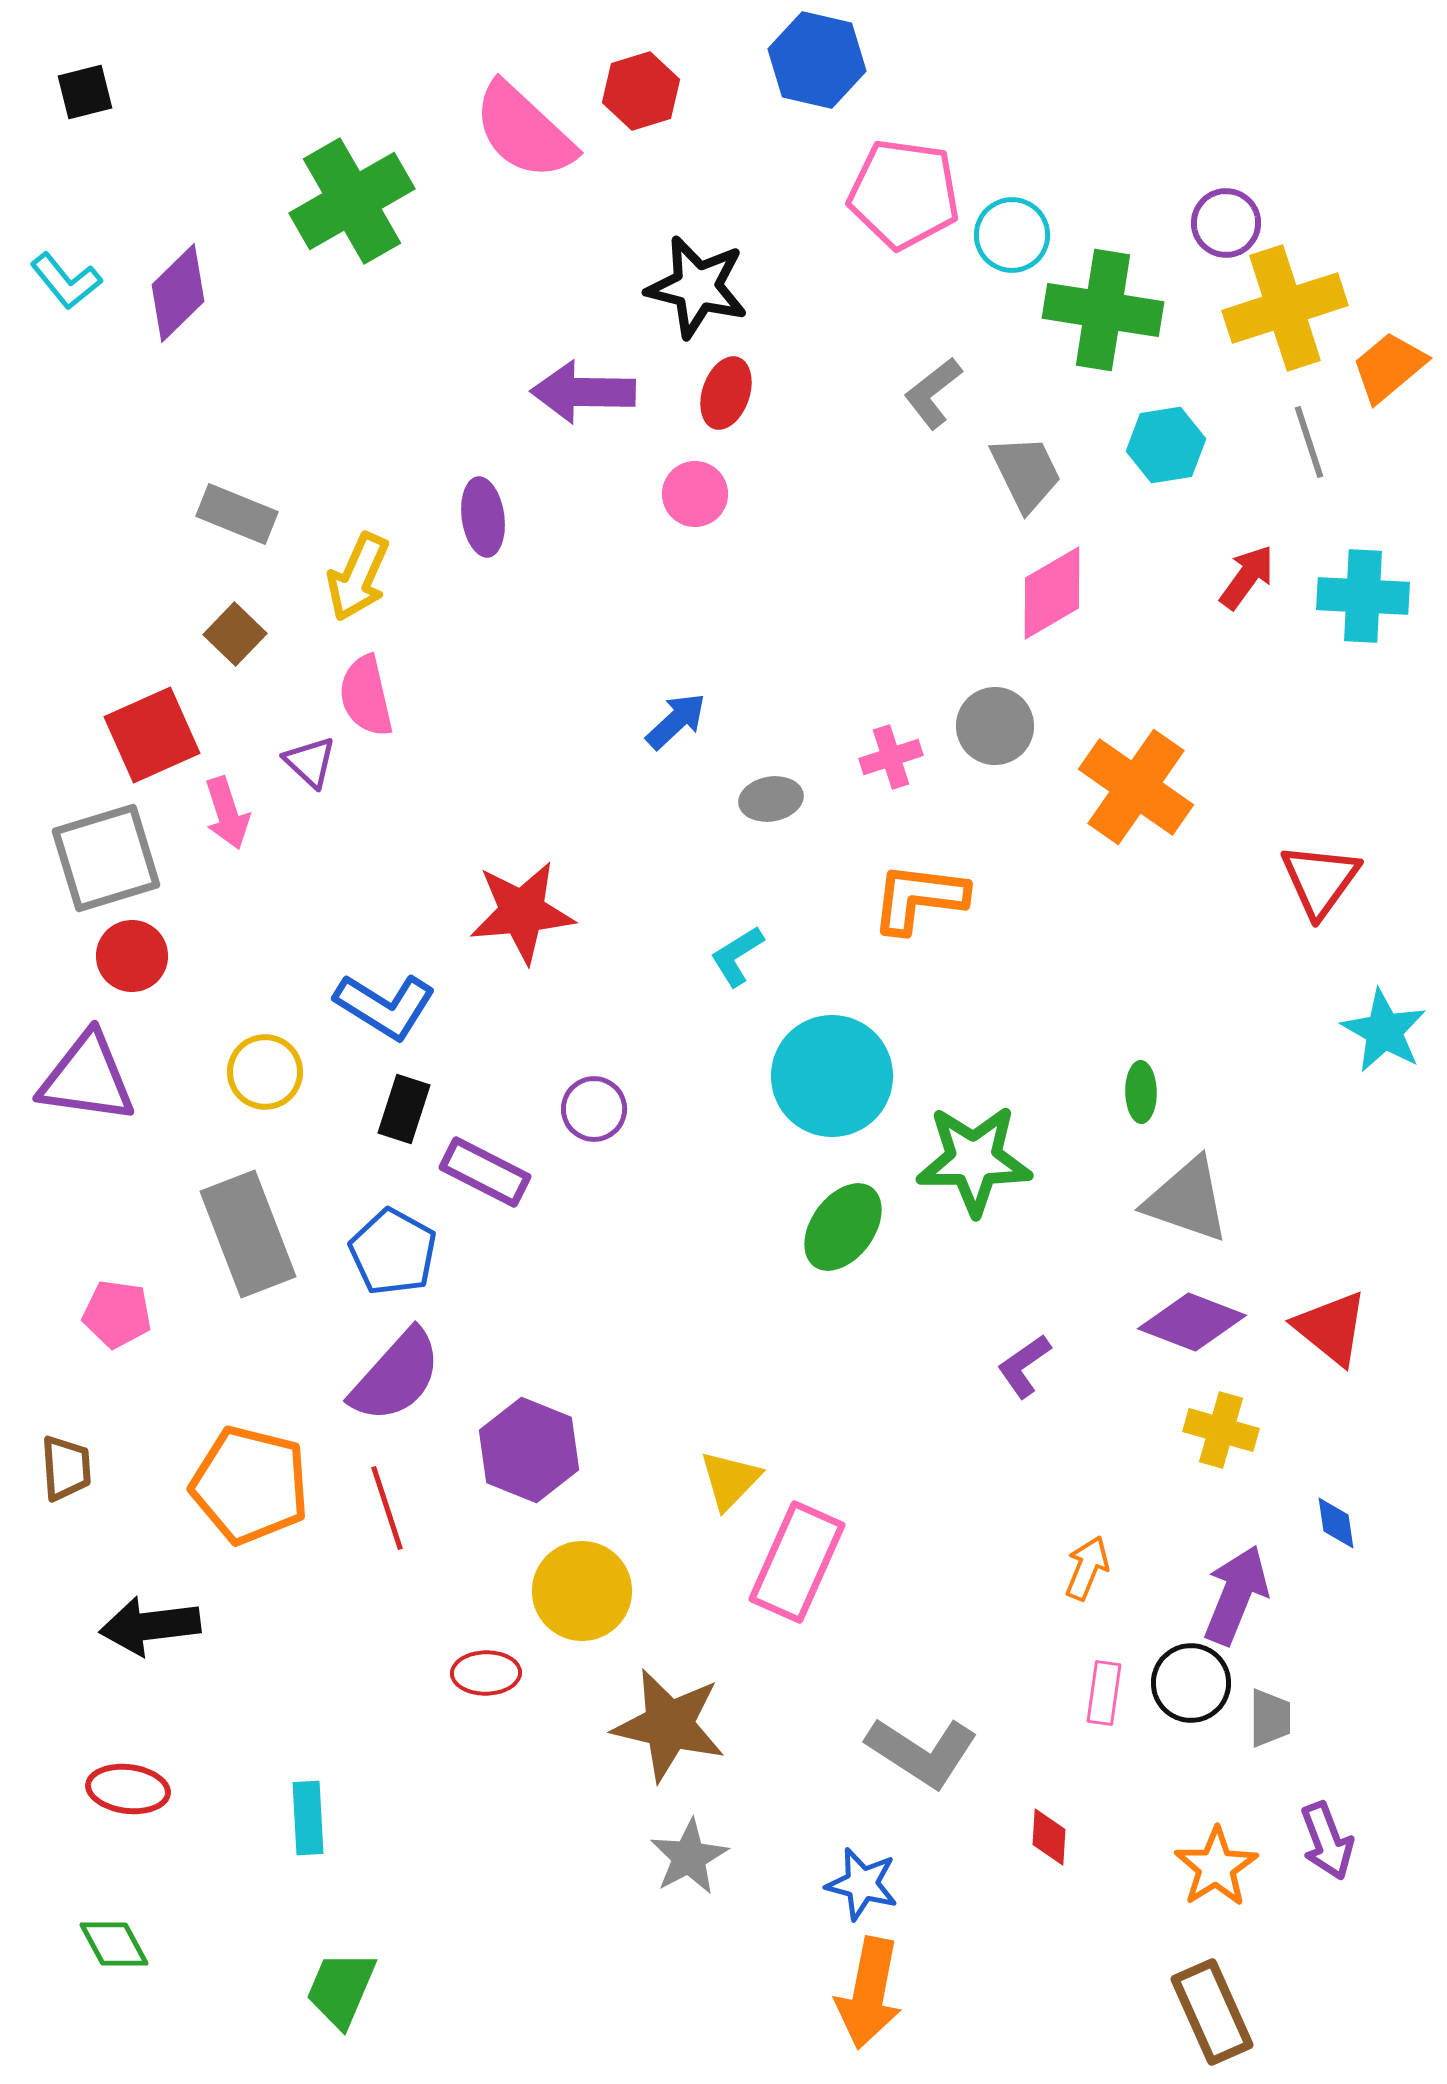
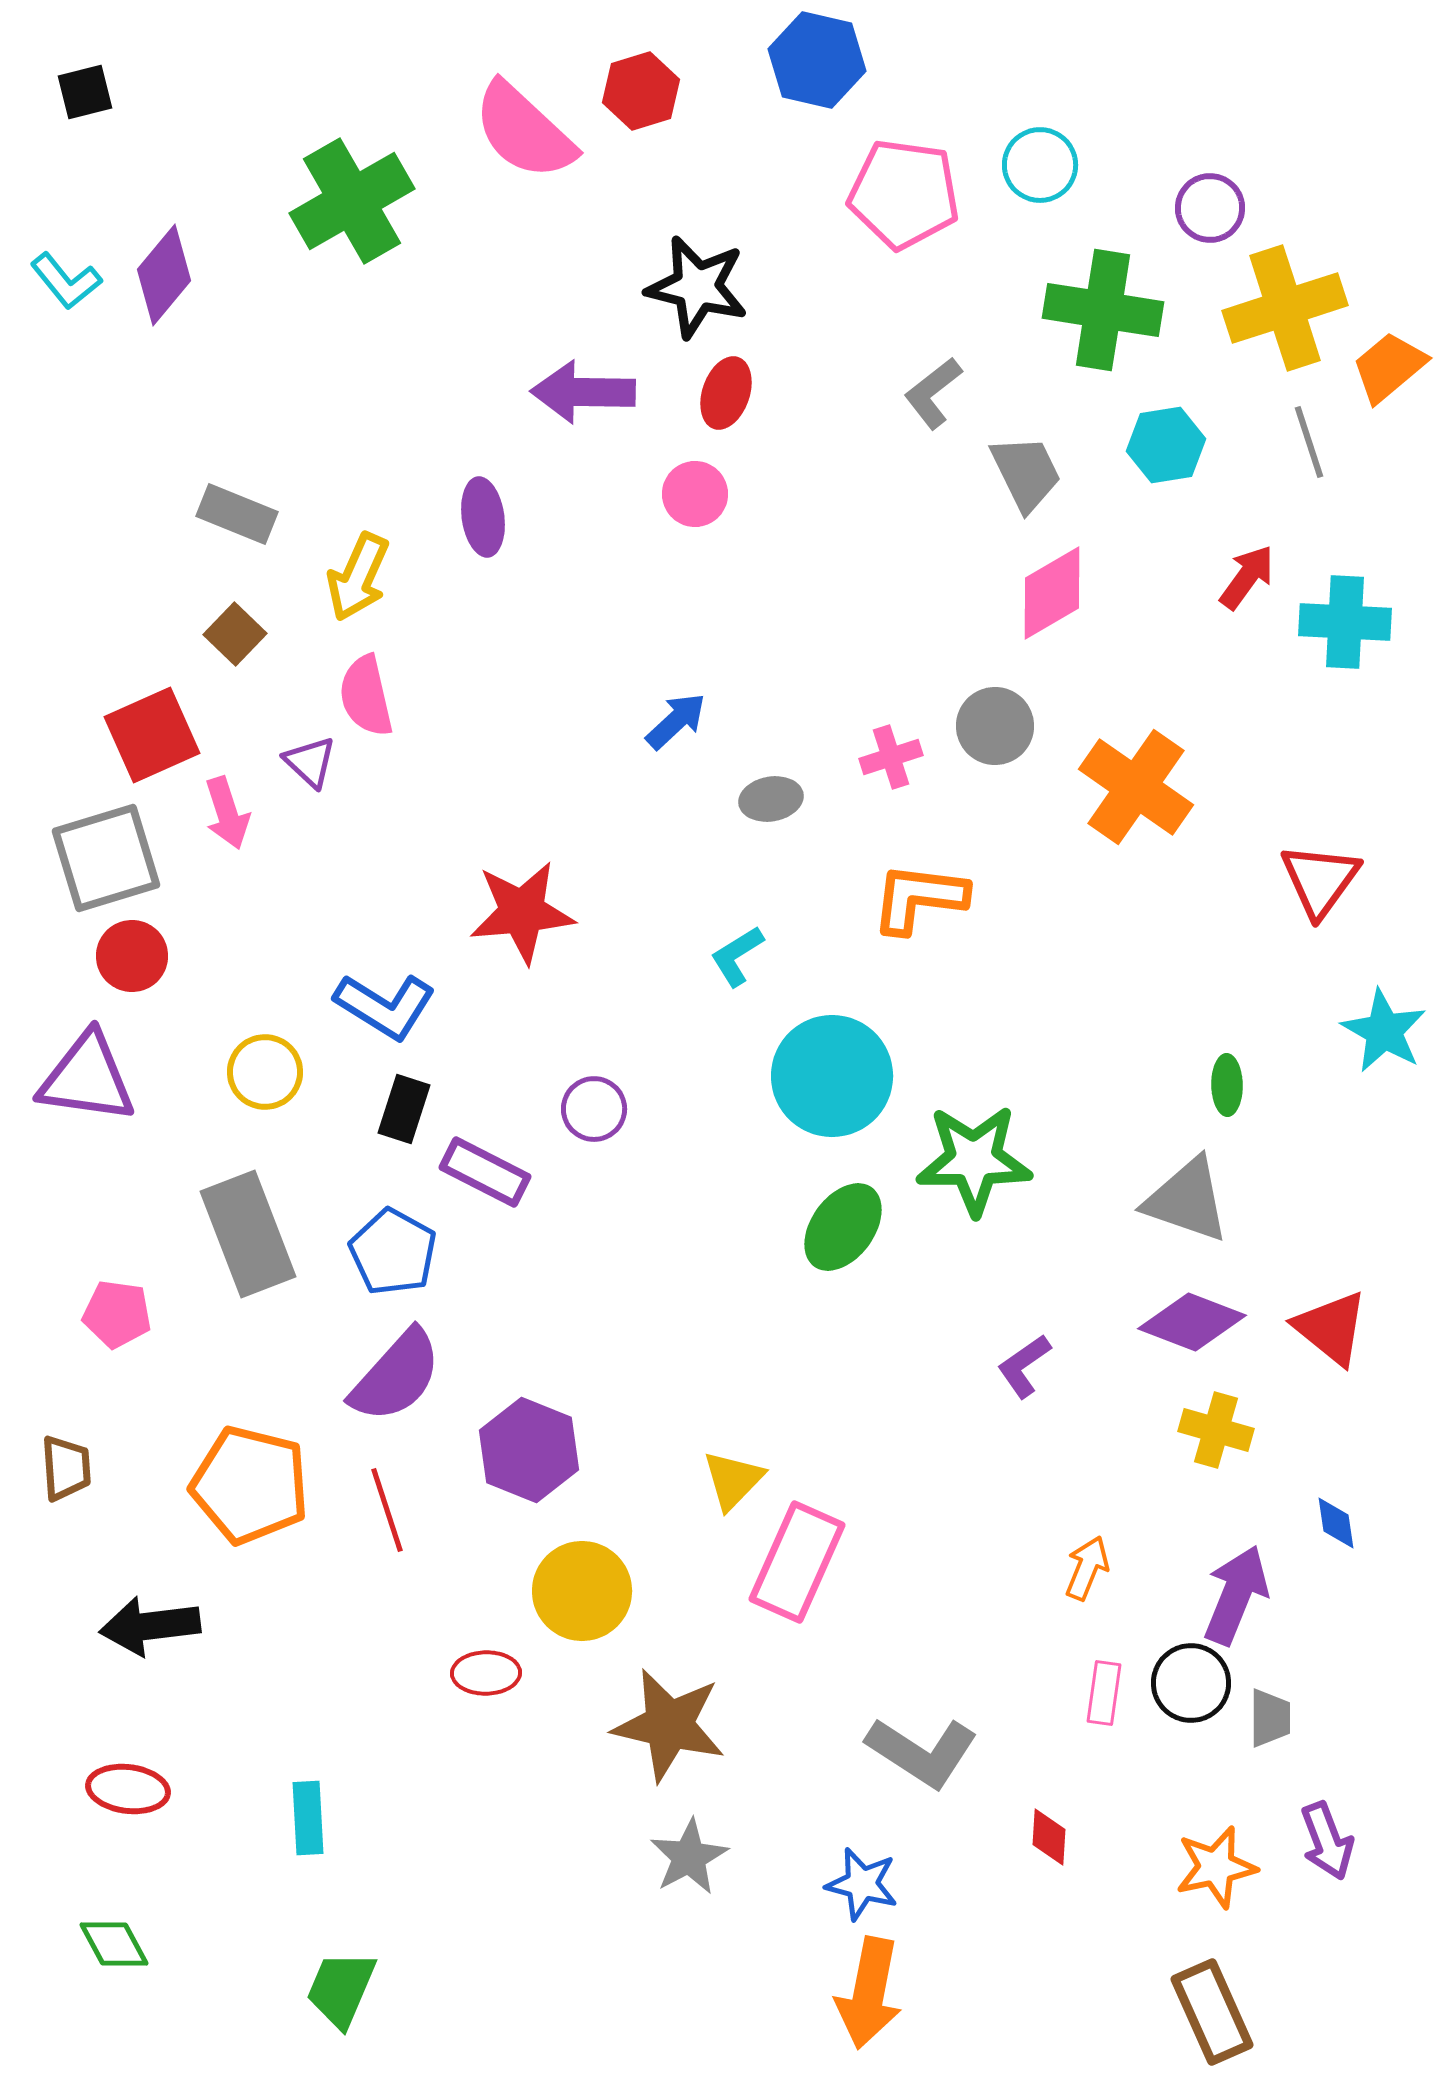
purple circle at (1226, 223): moved 16 px left, 15 px up
cyan circle at (1012, 235): moved 28 px right, 70 px up
purple diamond at (178, 293): moved 14 px left, 18 px up; rotated 6 degrees counterclockwise
cyan cross at (1363, 596): moved 18 px left, 26 px down
green ellipse at (1141, 1092): moved 86 px right, 7 px up
yellow cross at (1221, 1430): moved 5 px left
yellow triangle at (730, 1480): moved 3 px right
red line at (387, 1508): moved 2 px down
orange star at (1216, 1867): rotated 20 degrees clockwise
